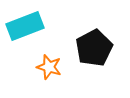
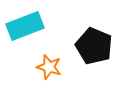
black pentagon: moved 2 px up; rotated 21 degrees counterclockwise
